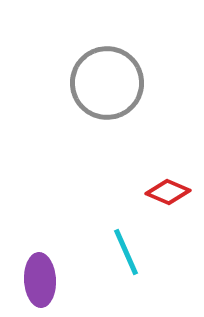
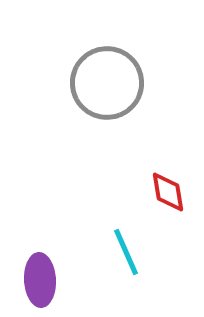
red diamond: rotated 57 degrees clockwise
